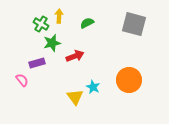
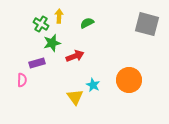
gray square: moved 13 px right
pink semicircle: rotated 40 degrees clockwise
cyan star: moved 2 px up
